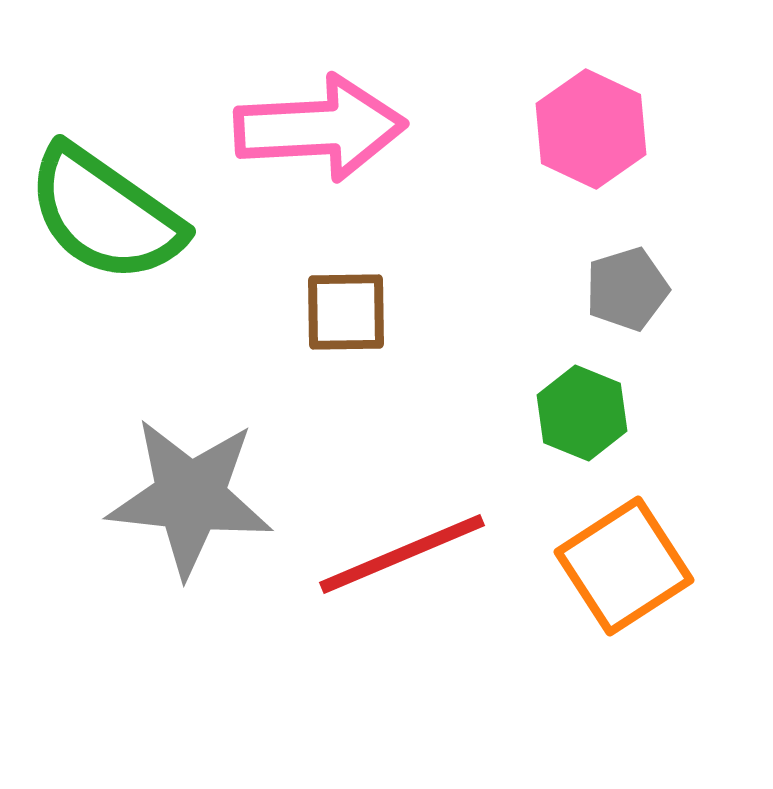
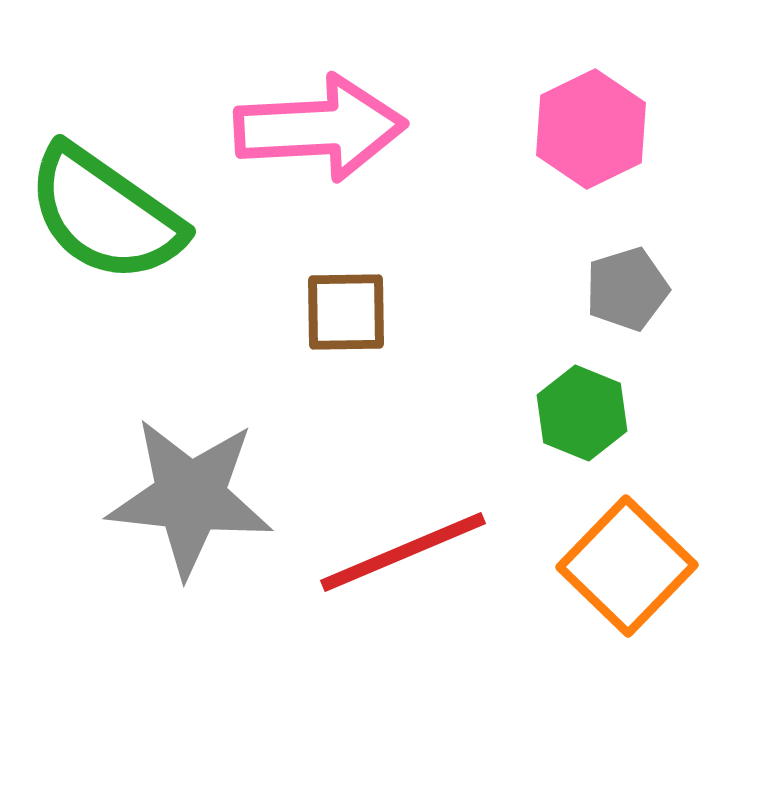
pink hexagon: rotated 9 degrees clockwise
red line: moved 1 px right, 2 px up
orange square: moved 3 px right; rotated 13 degrees counterclockwise
